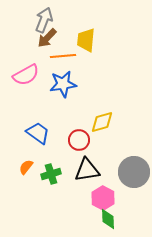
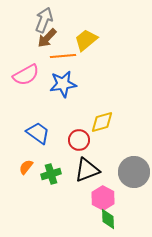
yellow trapezoid: rotated 45 degrees clockwise
black triangle: rotated 12 degrees counterclockwise
